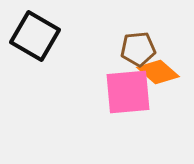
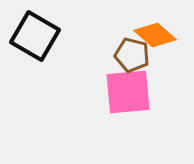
brown pentagon: moved 6 px left, 6 px down; rotated 20 degrees clockwise
orange diamond: moved 3 px left, 37 px up
